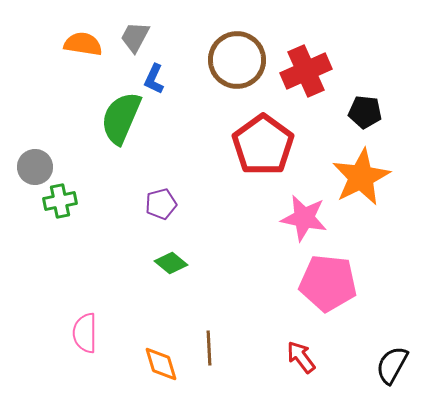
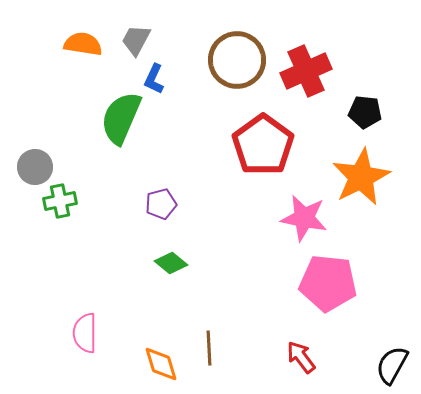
gray trapezoid: moved 1 px right, 3 px down
